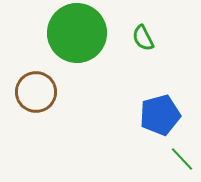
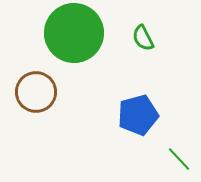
green circle: moved 3 px left
blue pentagon: moved 22 px left
green line: moved 3 px left
